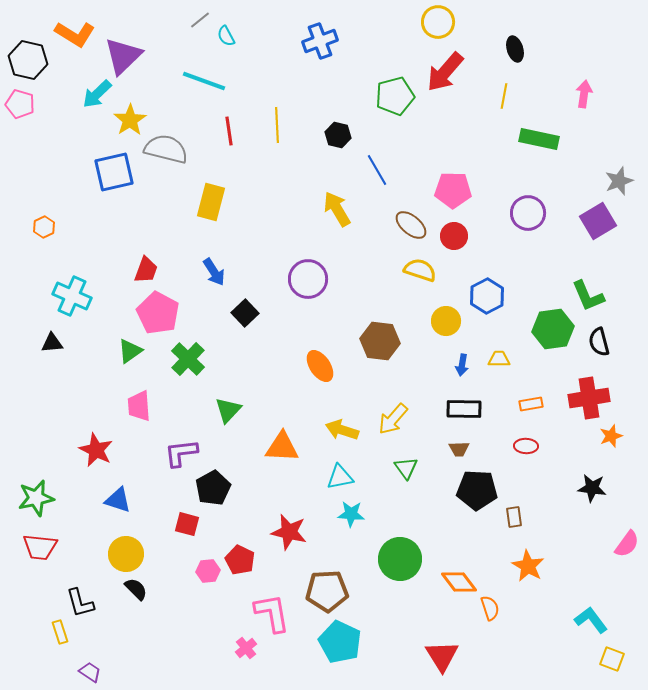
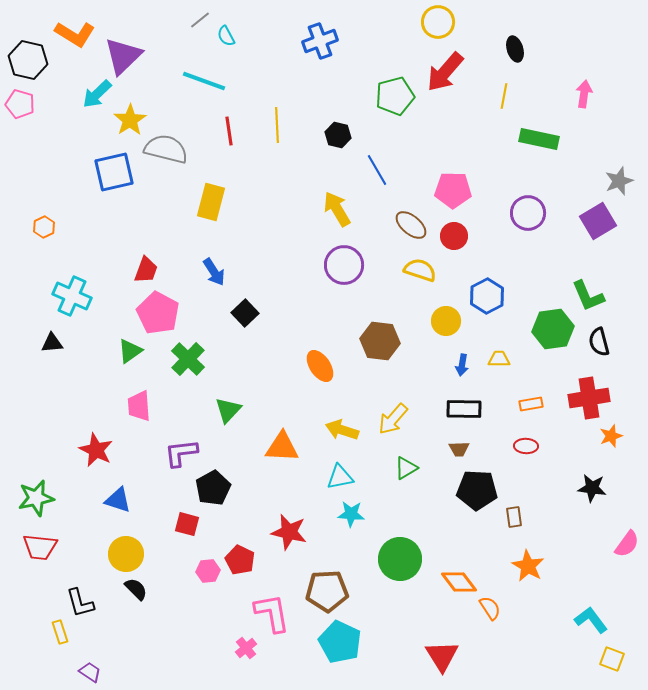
purple circle at (308, 279): moved 36 px right, 14 px up
green triangle at (406, 468): rotated 35 degrees clockwise
orange semicircle at (490, 608): rotated 15 degrees counterclockwise
